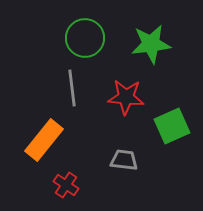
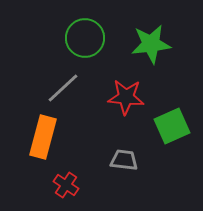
gray line: moved 9 px left; rotated 54 degrees clockwise
orange rectangle: moved 1 px left, 3 px up; rotated 24 degrees counterclockwise
